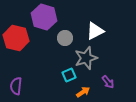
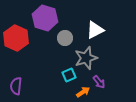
purple hexagon: moved 1 px right, 1 px down
white triangle: moved 1 px up
red hexagon: rotated 10 degrees clockwise
purple arrow: moved 9 px left
